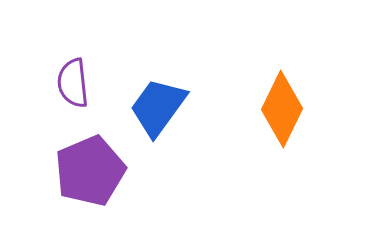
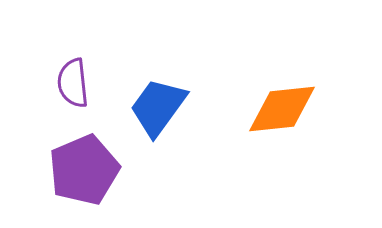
orange diamond: rotated 58 degrees clockwise
purple pentagon: moved 6 px left, 1 px up
